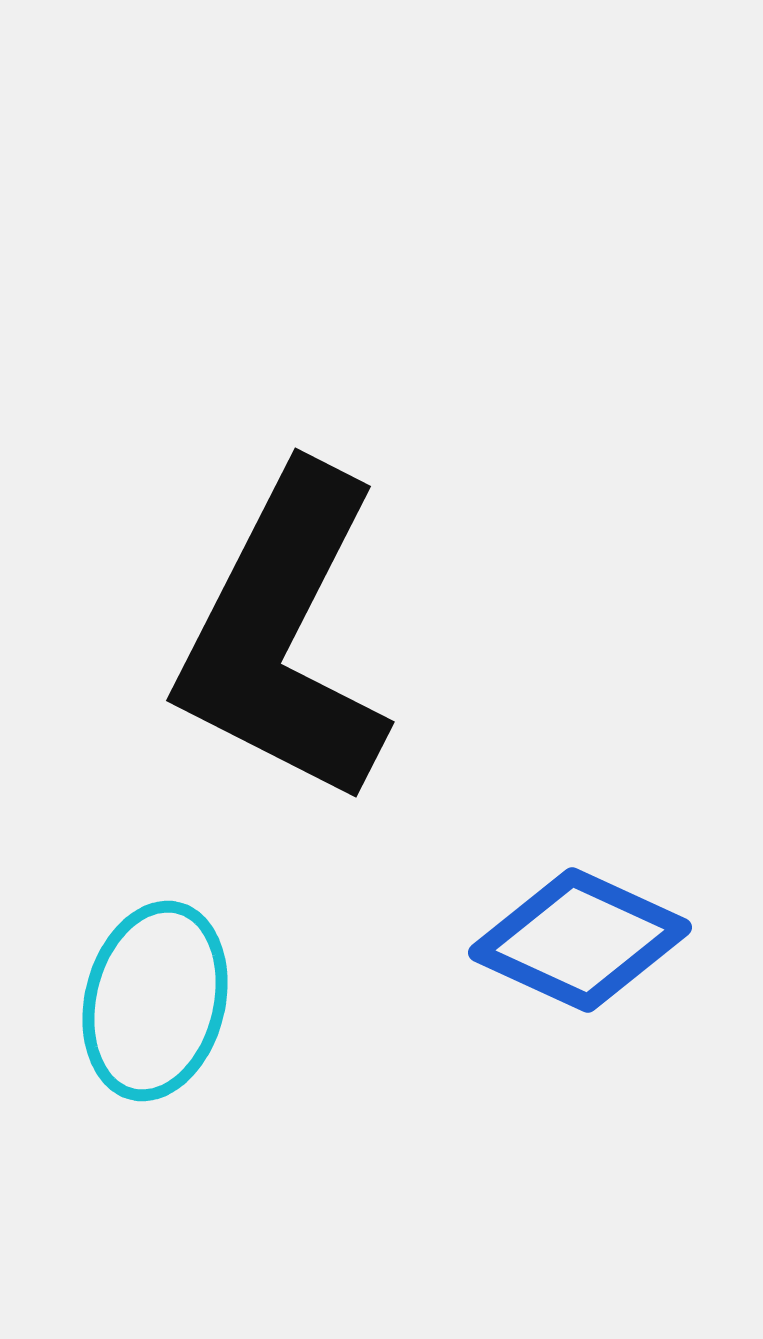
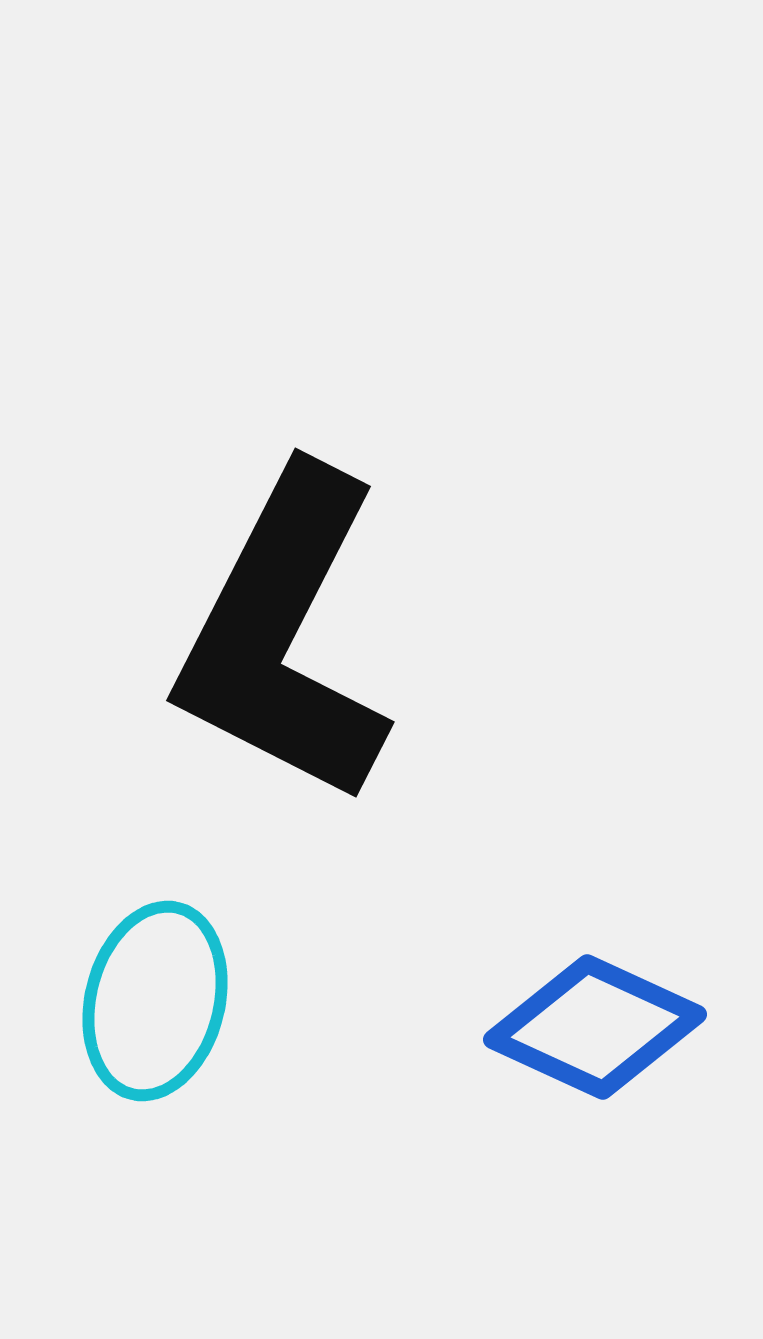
blue diamond: moved 15 px right, 87 px down
